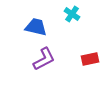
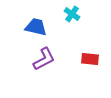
red rectangle: rotated 18 degrees clockwise
